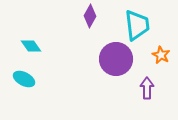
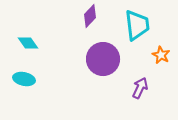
purple diamond: rotated 15 degrees clockwise
cyan diamond: moved 3 px left, 3 px up
purple circle: moved 13 px left
cyan ellipse: rotated 15 degrees counterclockwise
purple arrow: moved 7 px left; rotated 25 degrees clockwise
